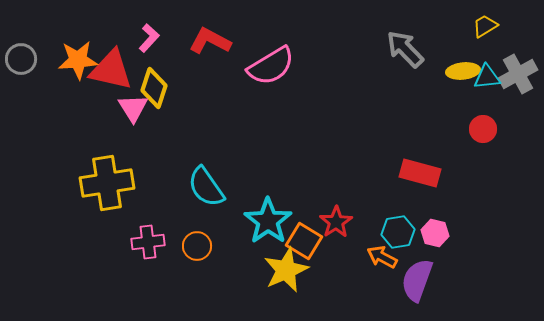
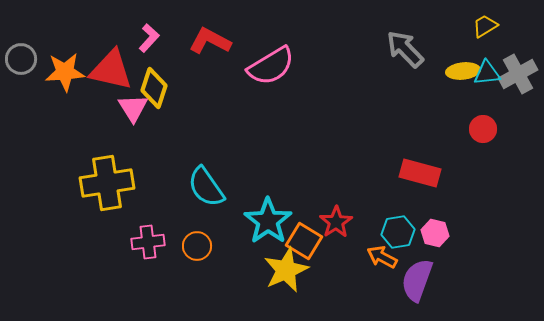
orange star: moved 13 px left, 12 px down
cyan triangle: moved 4 px up
